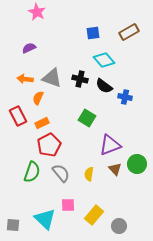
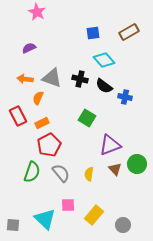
gray circle: moved 4 px right, 1 px up
